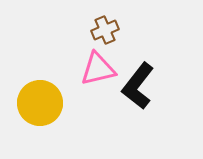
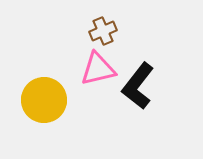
brown cross: moved 2 px left, 1 px down
yellow circle: moved 4 px right, 3 px up
